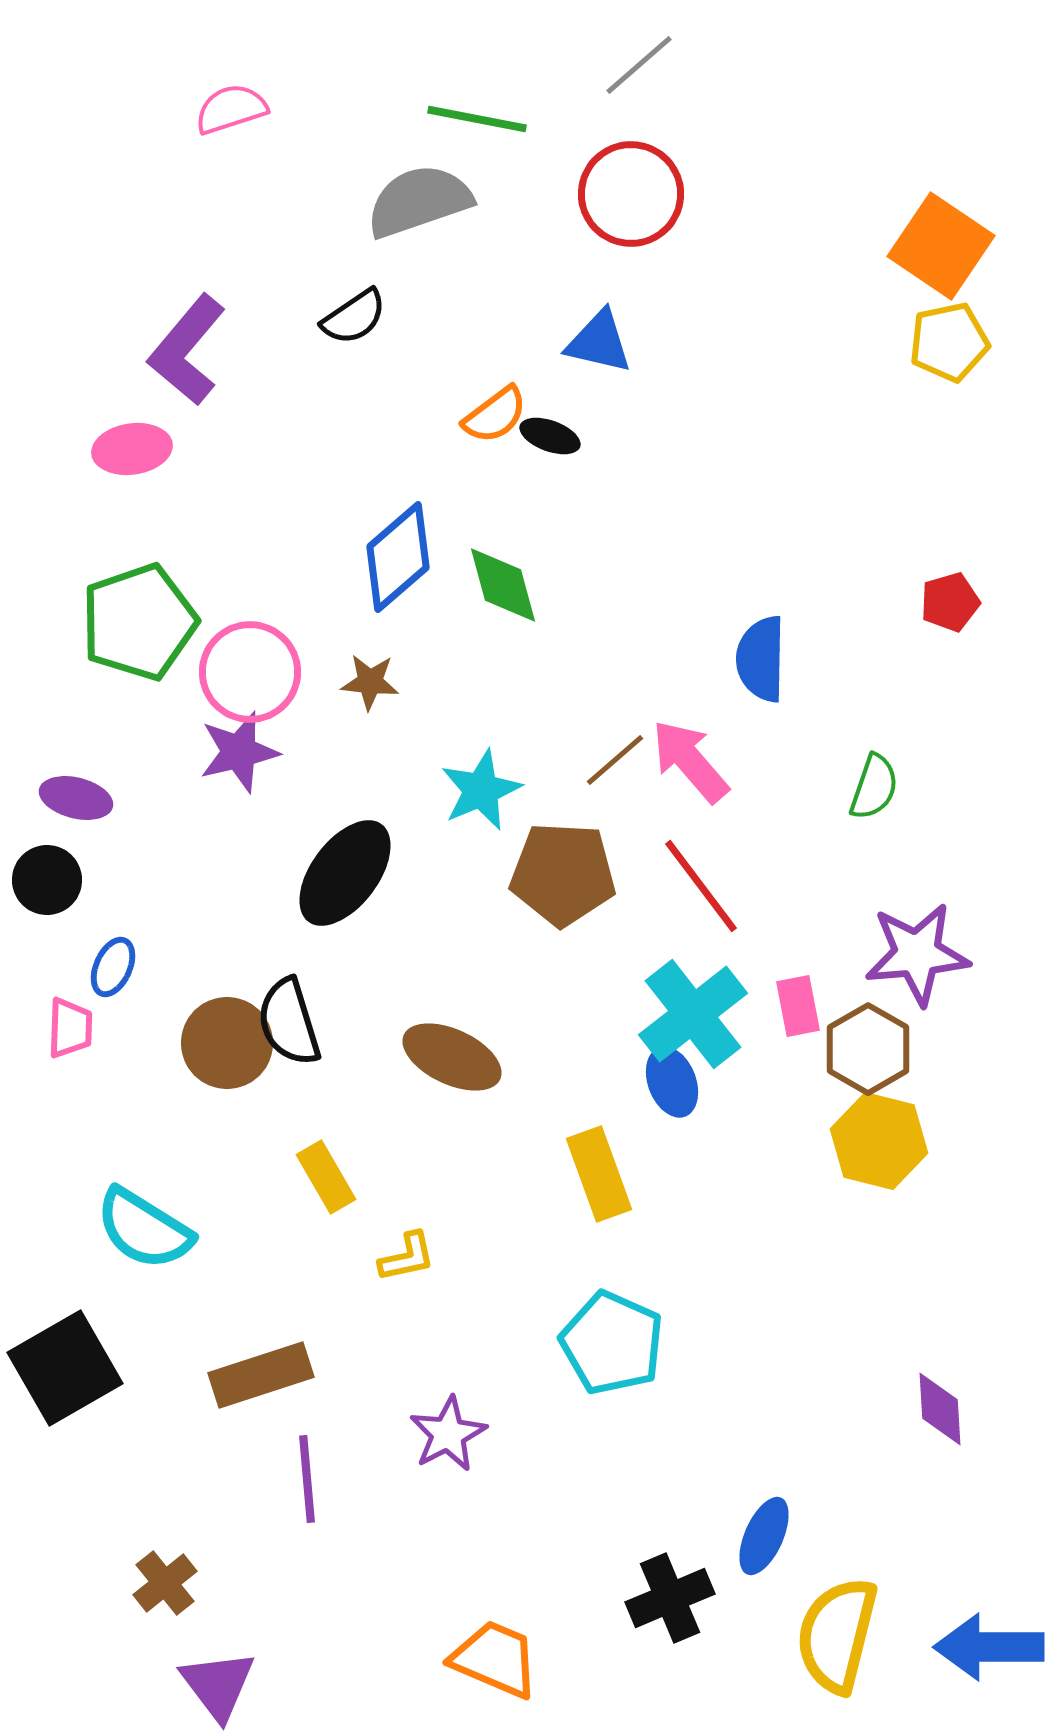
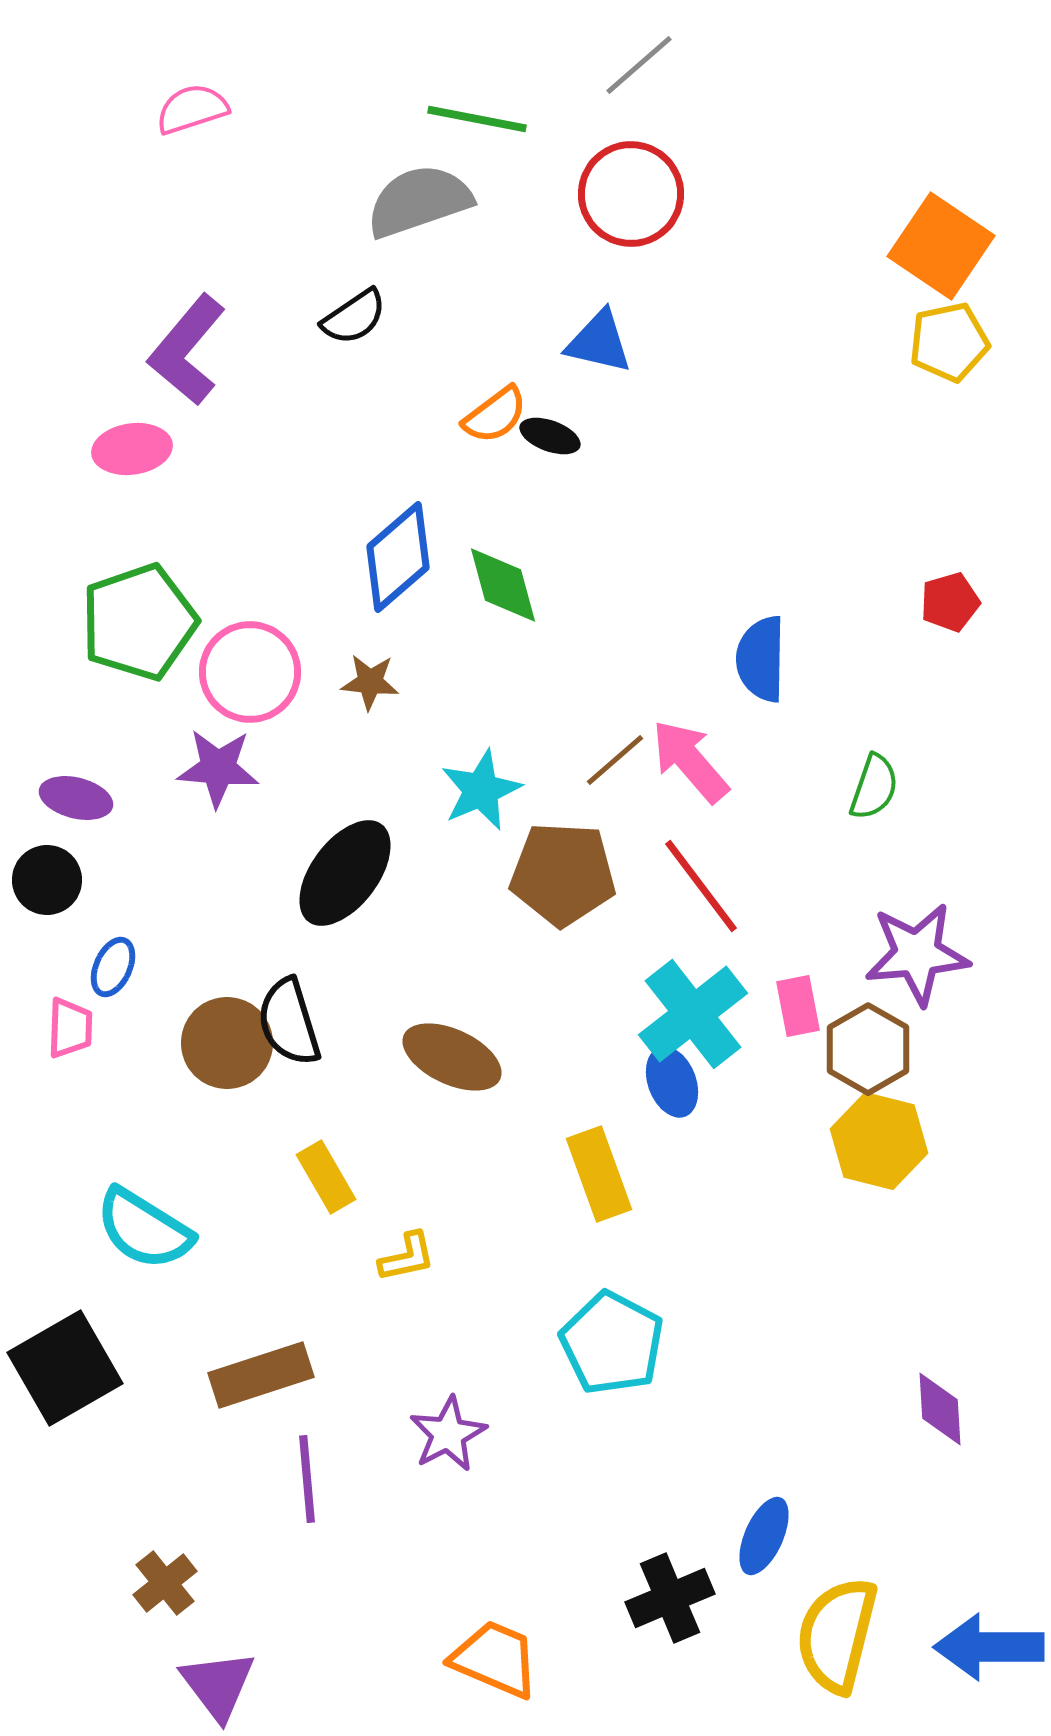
pink semicircle at (231, 109): moved 39 px left
purple star at (239, 752): moved 21 px left, 16 px down; rotated 18 degrees clockwise
cyan pentagon at (612, 1343): rotated 4 degrees clockwise
